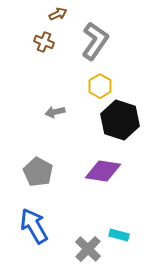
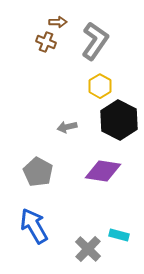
brown arrow: moved 8 px down; rotated 24 degrees clockwise
brown cross: moved 2 px right
gray arrow: moved 12 px right, 15 px down
black hexagon: moved 1 px left; rotated 9 degrees clockwise
